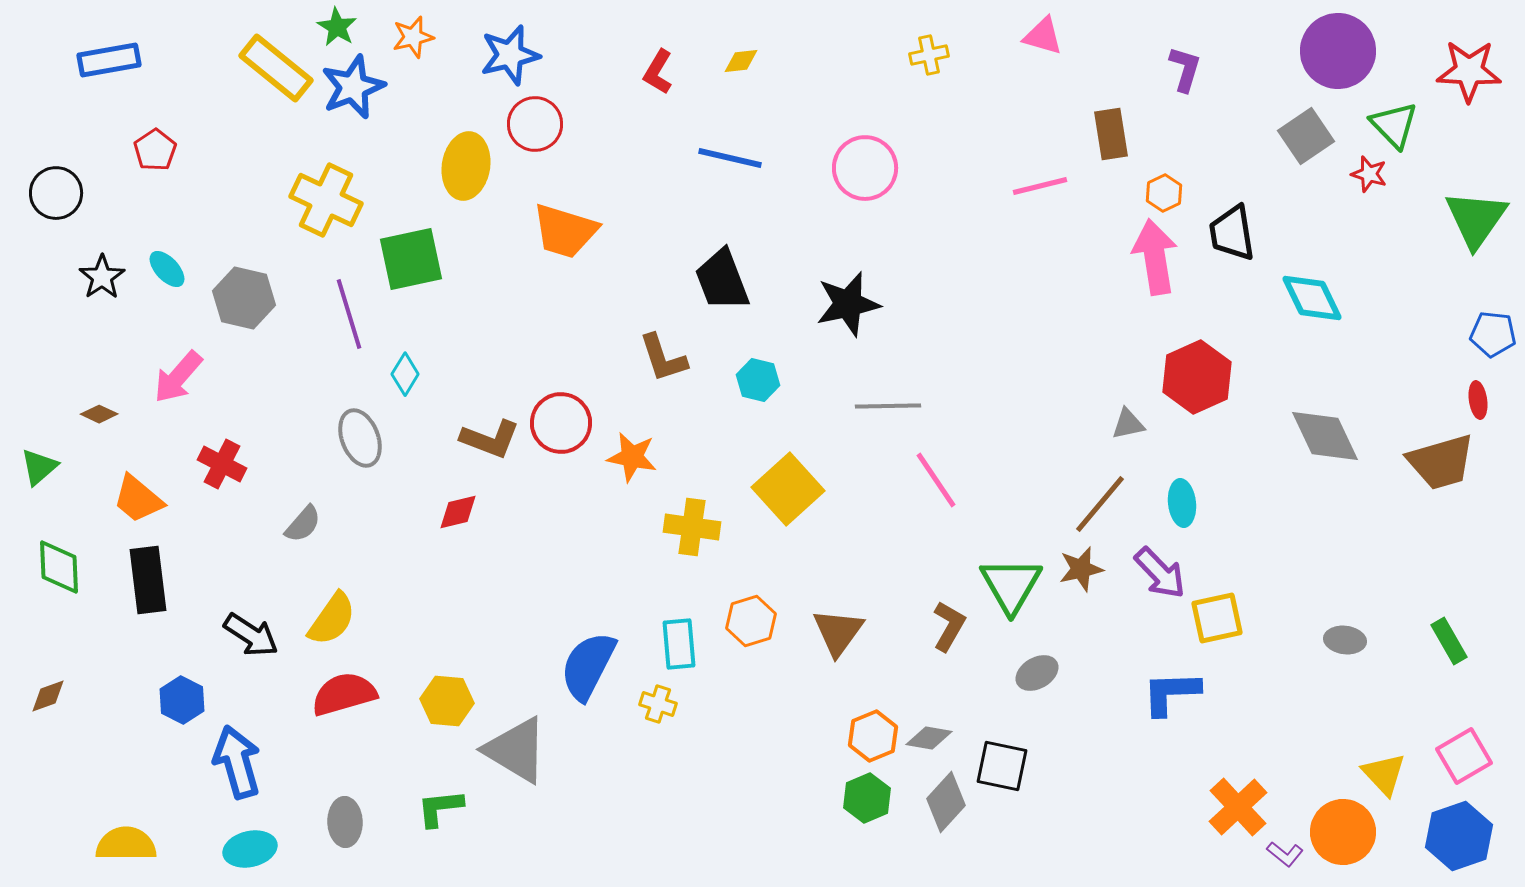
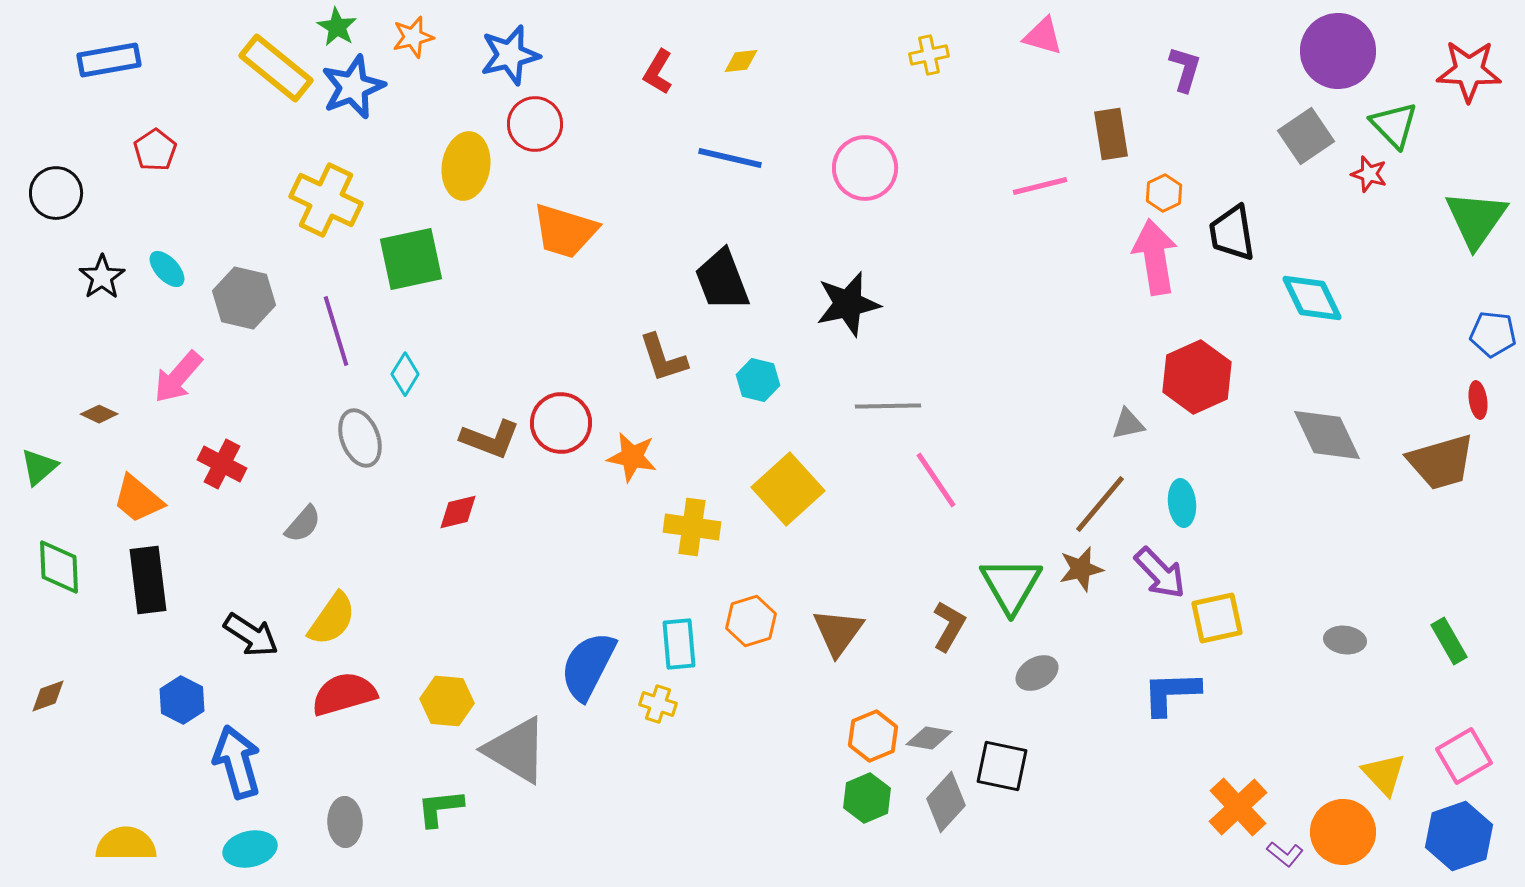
purple line at (349, 314): moved 13 px left, 17 px down
gray diamond at (1325, 436): moved 2 px right, 1 px up
